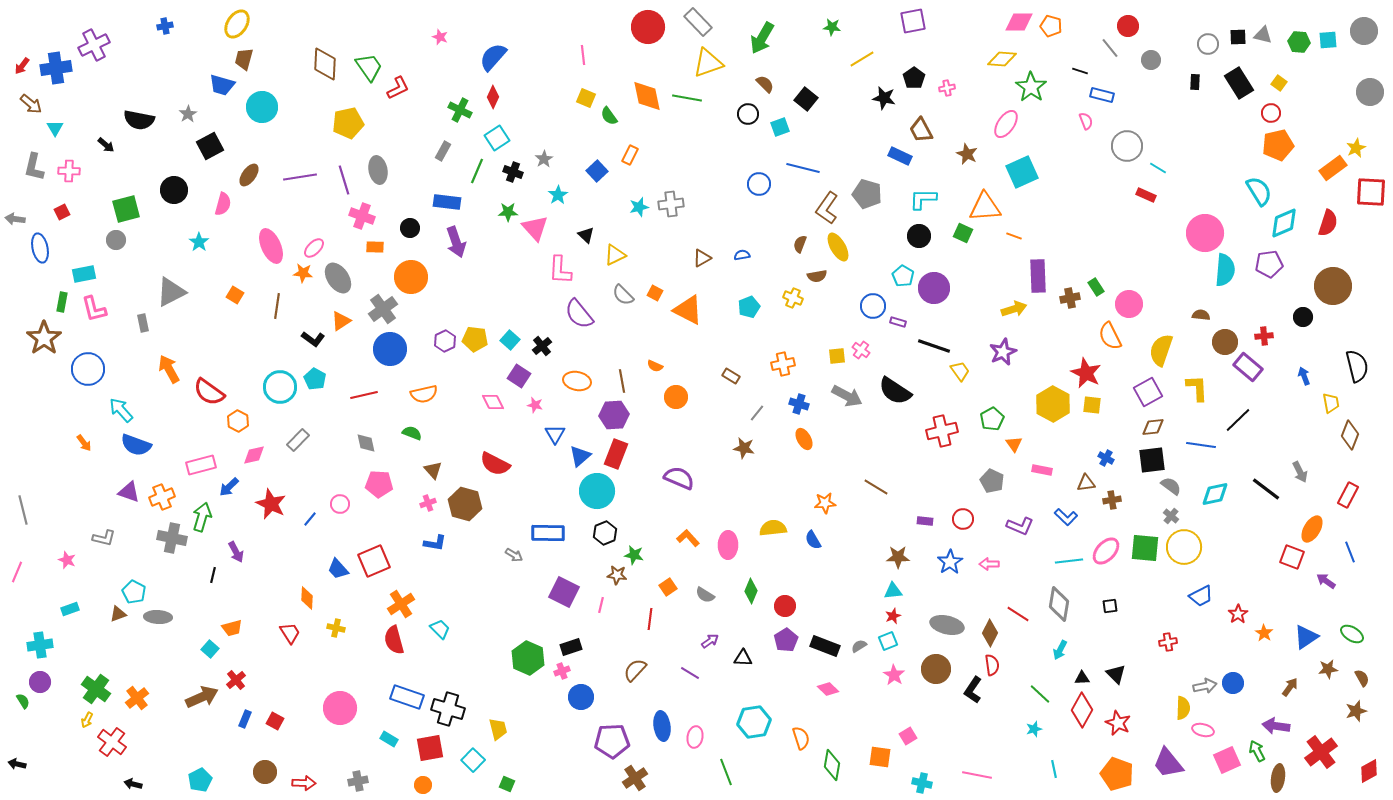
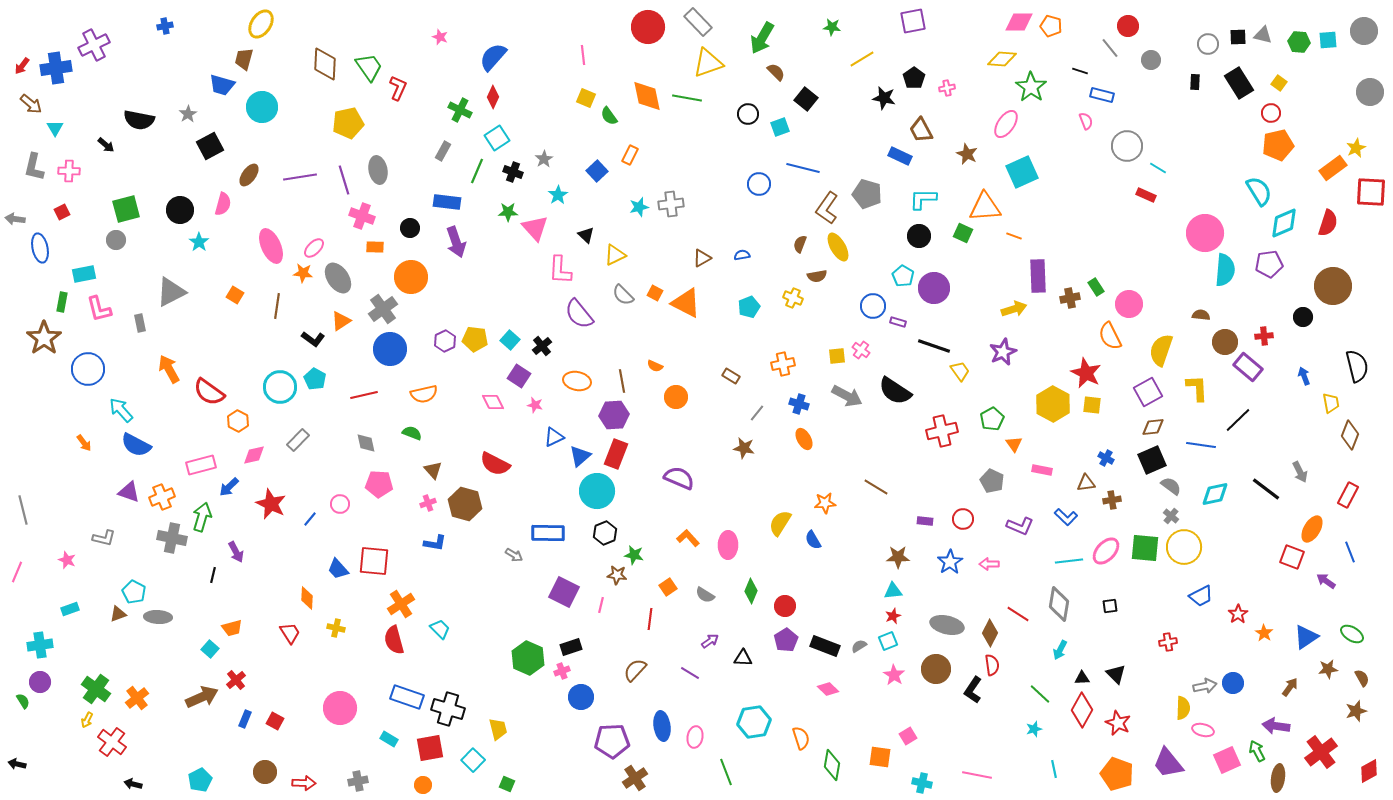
yellow ellipse at (237, 24): moved 24 px right
brown semicircle at (765, 84): moved 11 px right, 12 px up
red L-shape at (398, 88): rotated 40 degrees counterclockwise
black circle at (174, 190): moved 6 px right, 20 px down
pink L-shape at (94, 309): moved 5 px right
orange triangle at (688, 310): moved 2 px left, 7 px up
gray rectangle at (143, 323): moved 3 px left
blue triangle at (555, 434): moved 1 px left, 3 px down; rotated 35 degrees clockwise
blue semicircle at (136, 445): rotated 8 degrees clockwise
black square at (1152, 460): rotated 16 degrees counterclockwise
yellow semicircle at (773, 528): moved 7 px right, 5 px up; rotated 52 degrees counterclockwise
red square at (374, 561): rotated 28 degrees clockwise
